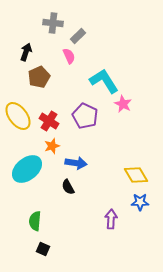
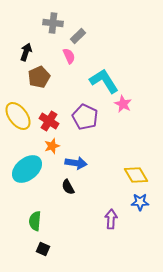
purple pentagon: moved 1 px down
